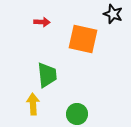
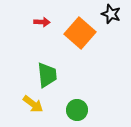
black star: moved 2 px left
orange square: moved 3 px left, 6 px up; rotated 28 degrees clockwise
yellow arrow: rotated 130 degrees clockwise
green circle: moved 4 px up
